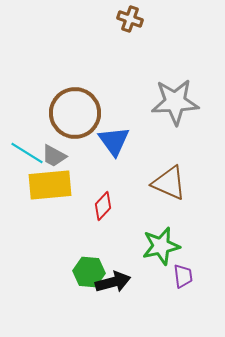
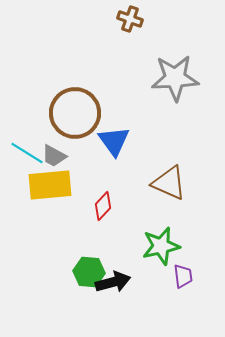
gray star: moved 24 px up
